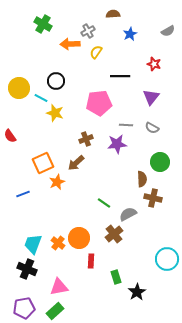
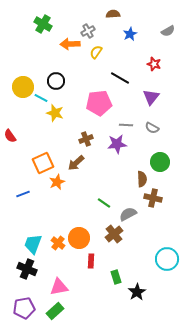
black line at (120, 76): moved 2 px down; rotated 30 degrees clockwise
yellow circle at (19, 88): moved 4 px right, 1 px up
